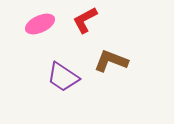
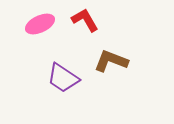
red L-shape: rotated 88 degrees clockwise
purple trapezoid: moved 1 px down
